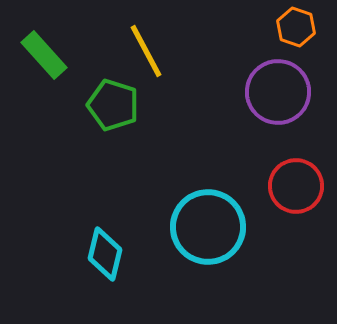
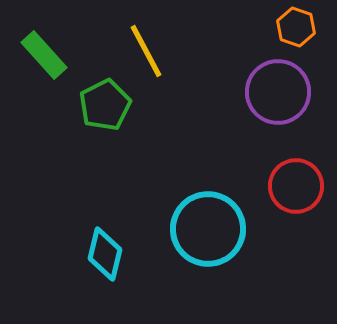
green pentagon: moved 8 px left; rotated 27 degrees clockwise
cyan circle: moved 2 px down
